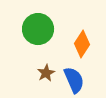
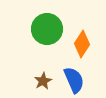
green circle: moved 9 px right
brown star: moved 3 px left, 8 px down
